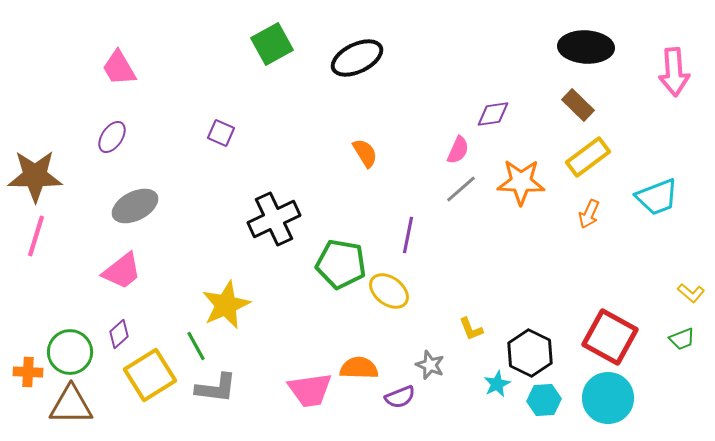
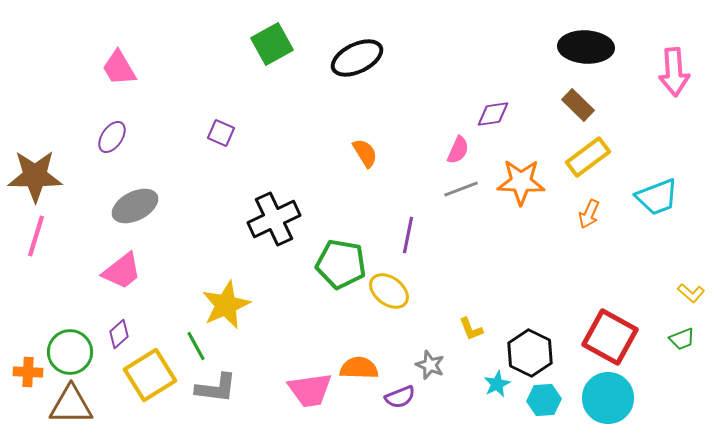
gray line at (461, 189): rotated 20 degrees clockwise
